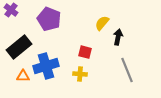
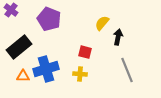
blue cross: moved 3 px down
